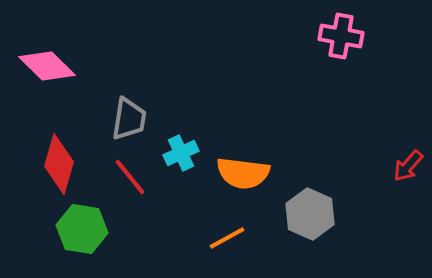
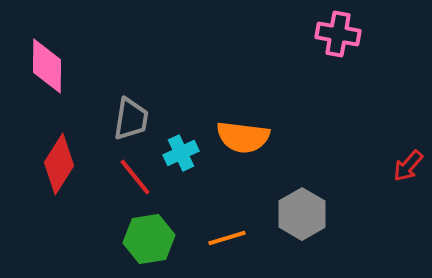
pink cross: moved 3 px left, 2 px up
pink diamond: rotated 46 degrees clockwise
gray trapezoid: moved 2 px right
red diamond: rotated 16 degrees clockwise
orange semicircle: moved 36 px up
red line: moved 5 px right
gray hexagon: moved 8 px left; rotated 6 degrees clockwise
green hexagon: moved 67 px right, 10 px down; rotated 18 degrees counterclockwise
orange line: rotated 12 degrees clockwise
